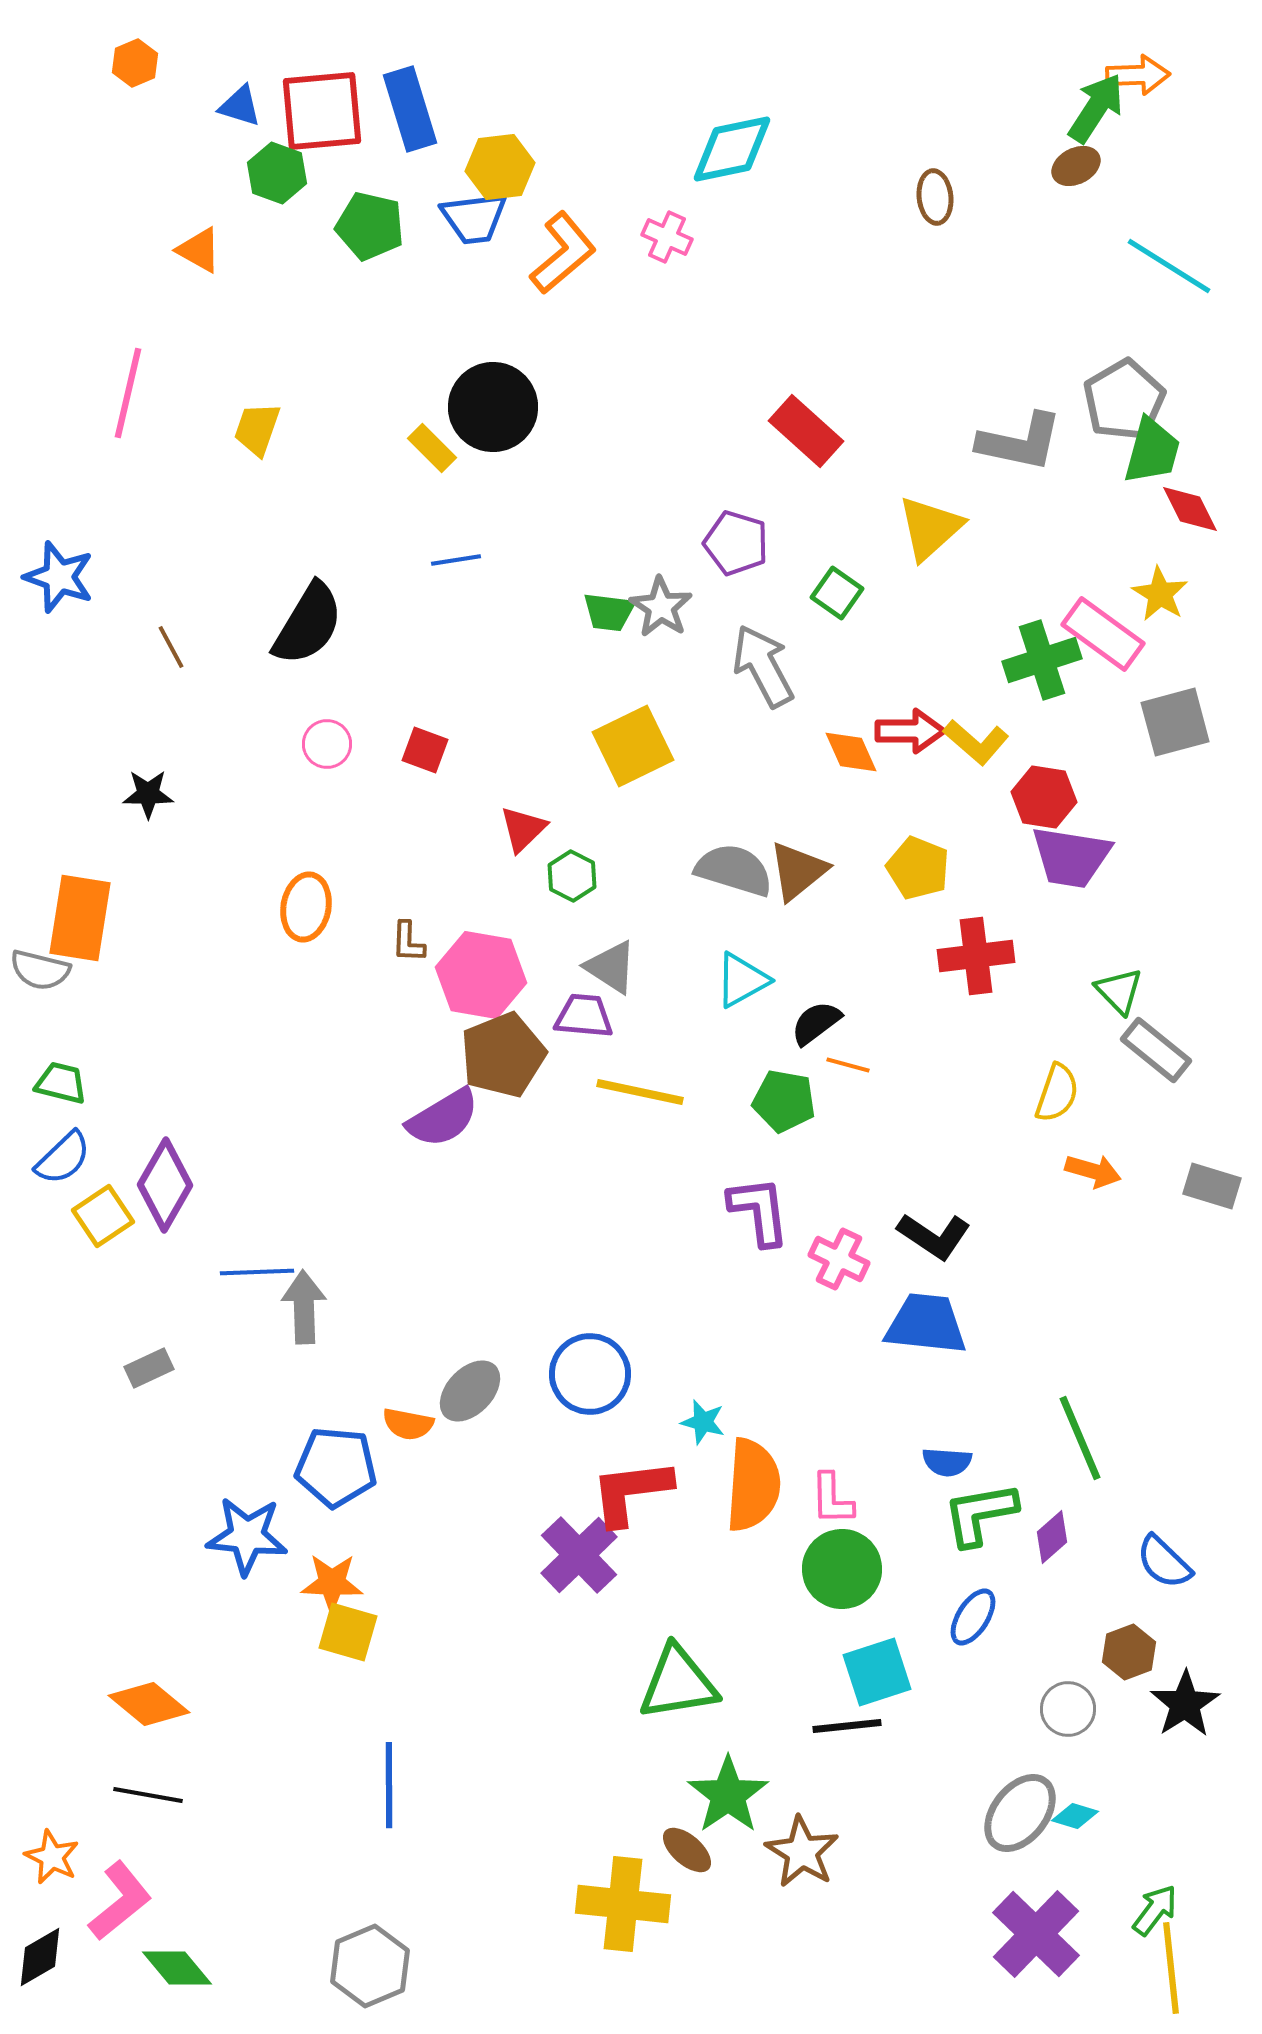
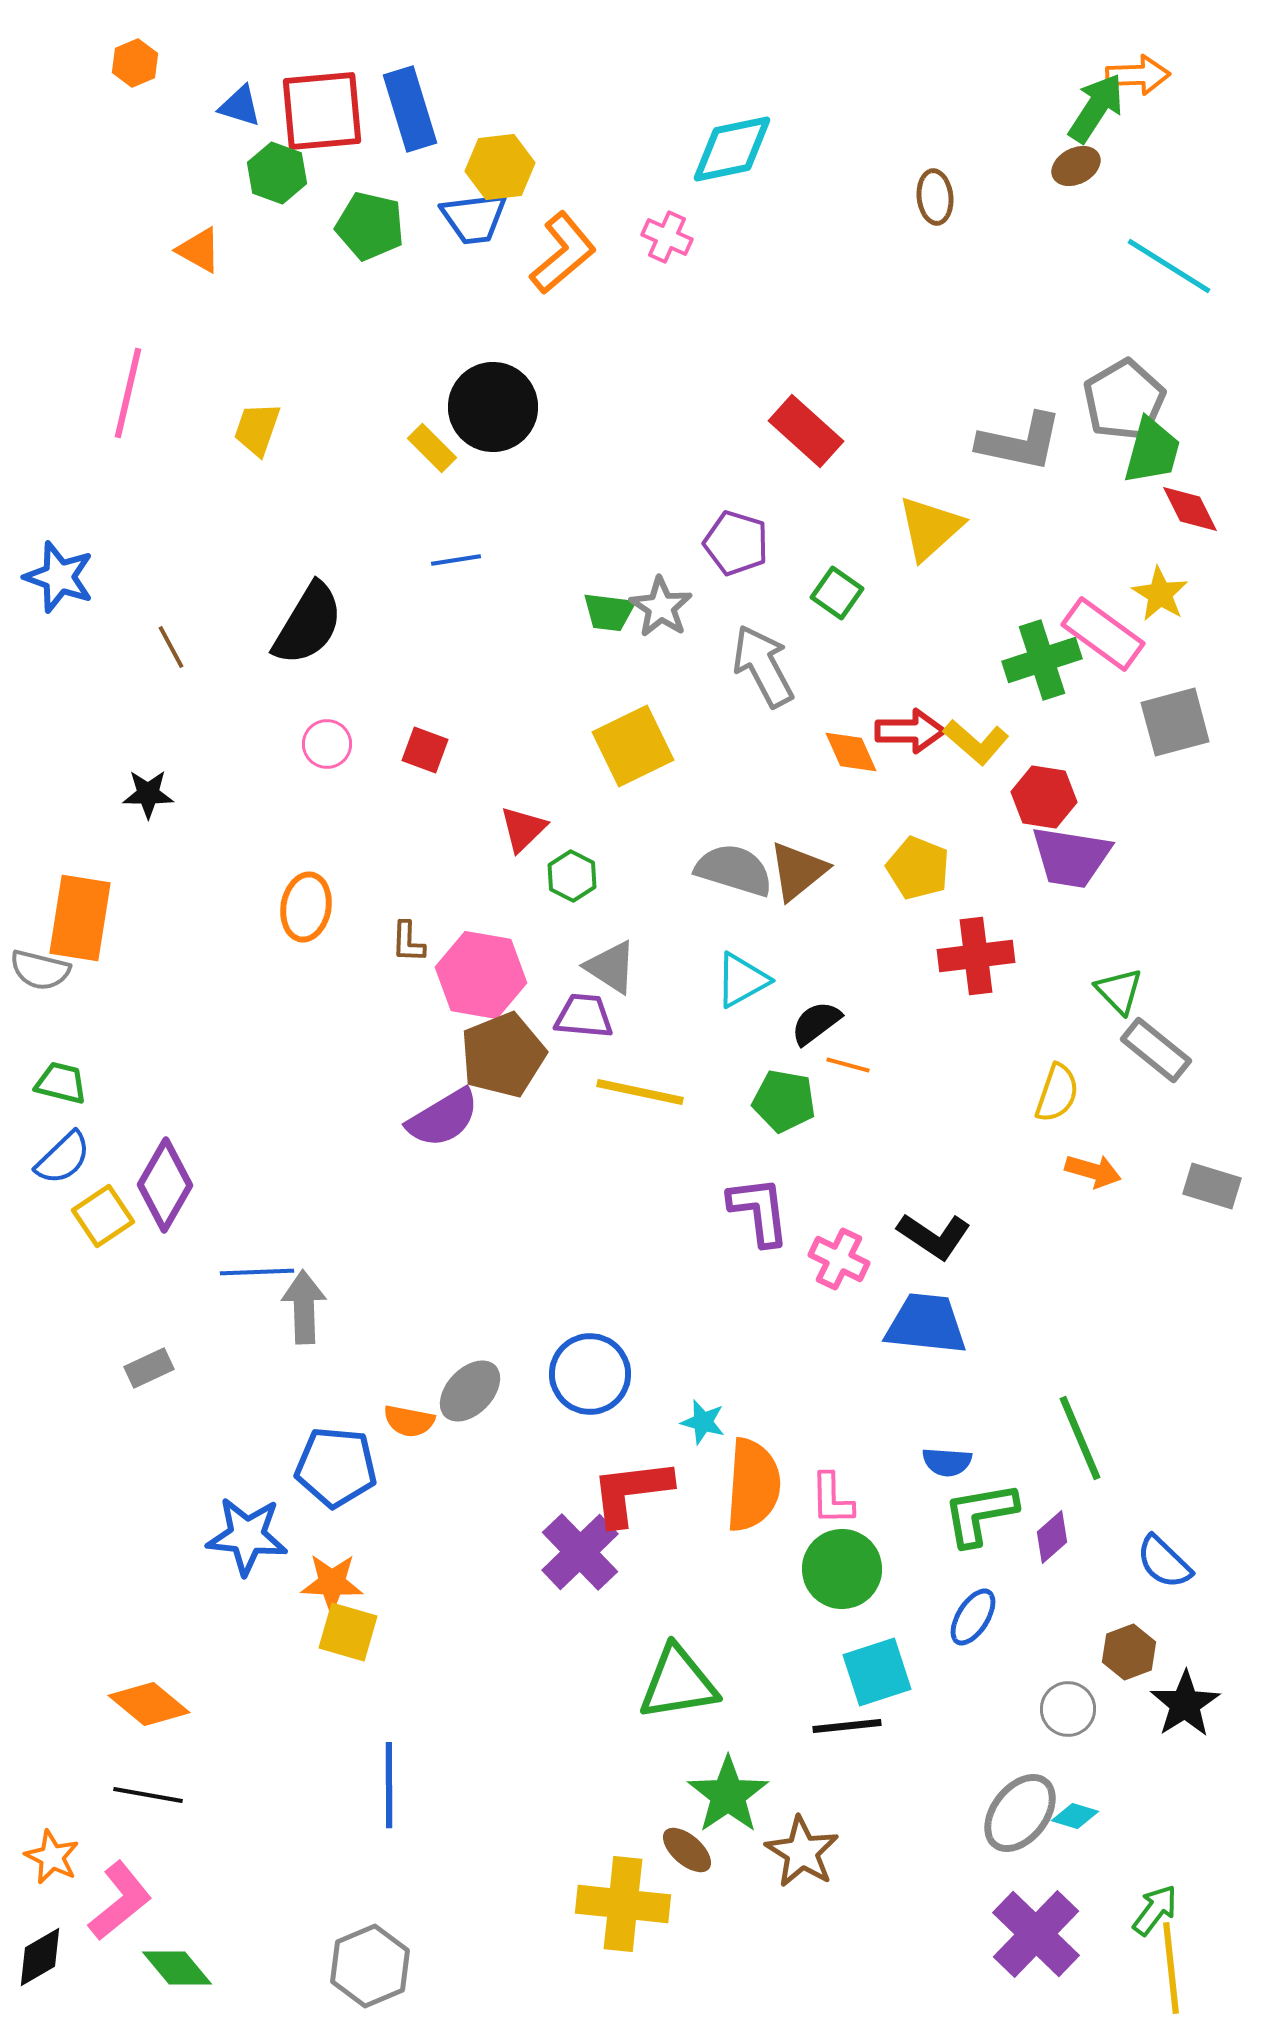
orange semicircle at (408, 1424): moved 1 px right, 3 px up
purple cross at (579, 1555): moved 1 px right, 3 px up
